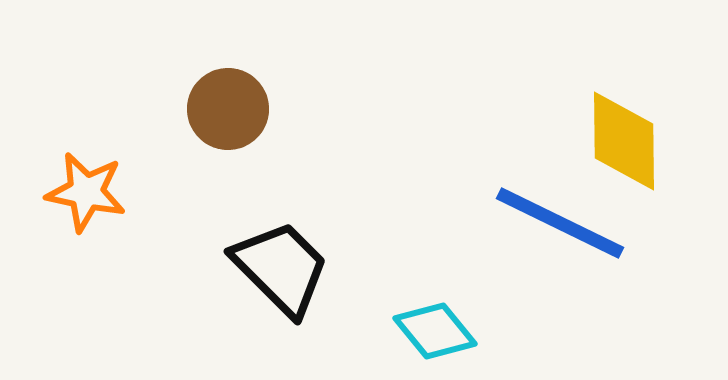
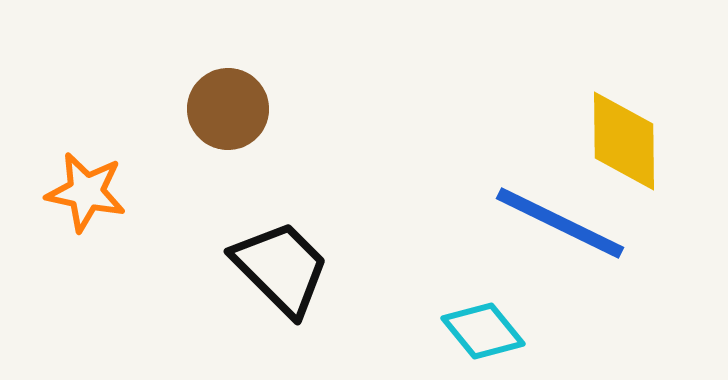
cyan diamond: moved 48 px right
